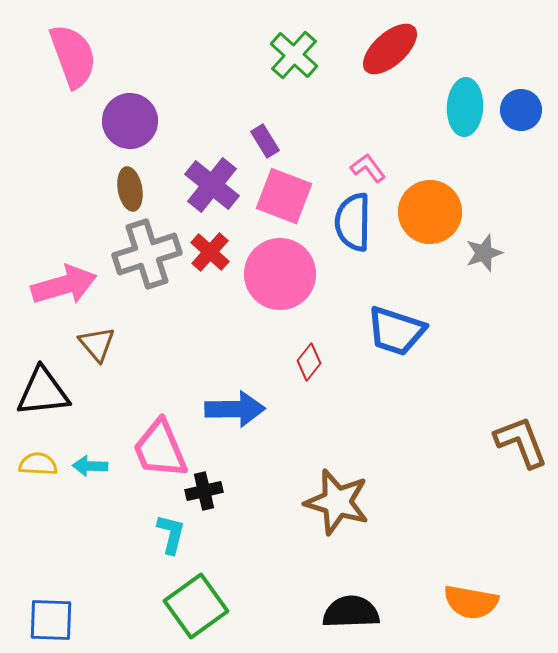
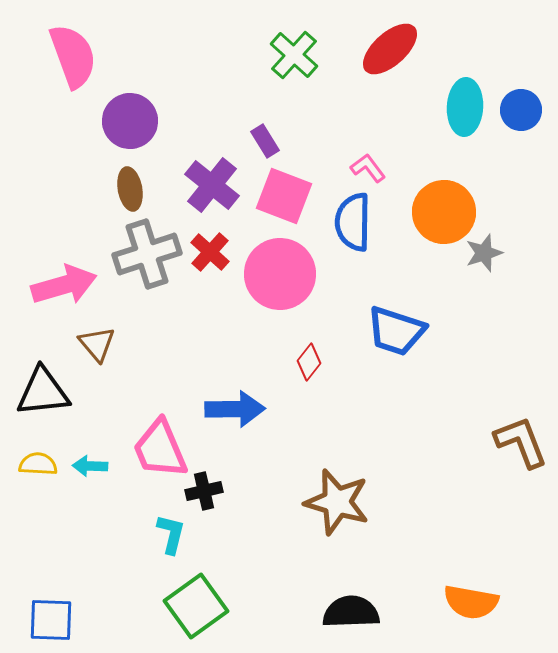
orange circle: moved 14 px right
